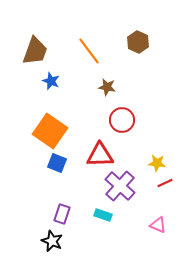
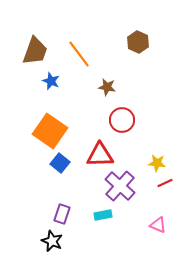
orange line: moved 10 px left, 3 px down
blue square: moved 3 px right; rotated 18 degrees clockwise
cyan rectangle: rotated 30 degrees counterclockwise
